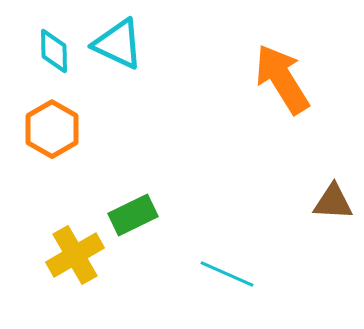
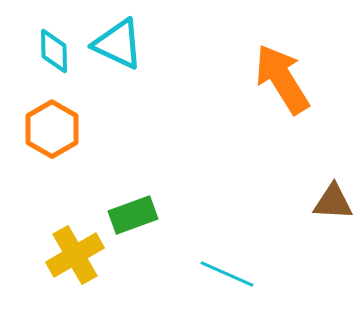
green rectangle: rotated 6 degrees clockwise
